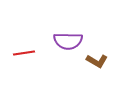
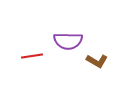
red line: moved 8 px right, 3 px down
